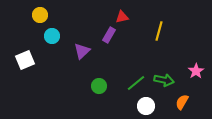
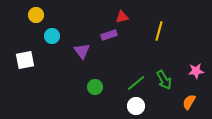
yellow circle: moved 4 px left
purple rectangle: rotated 42 degrees clockwise
purple triangle: rotated 24 degrees counterclockwise
white square: rotated 12 degrees clockwise
pink star: rotated 28 degrees clockwise
green arrow: rotated 48 degrees clockwise
green circle: moved 4 px left, 1 px down
orange semicircle: moved 7 px right
white circle: moved 10 px left
